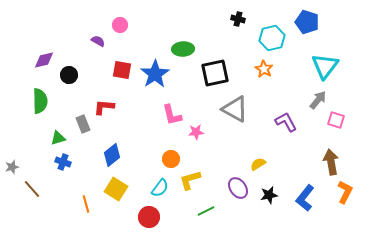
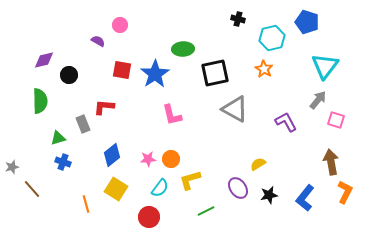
pink star: moved 48 px left, 27 px down
